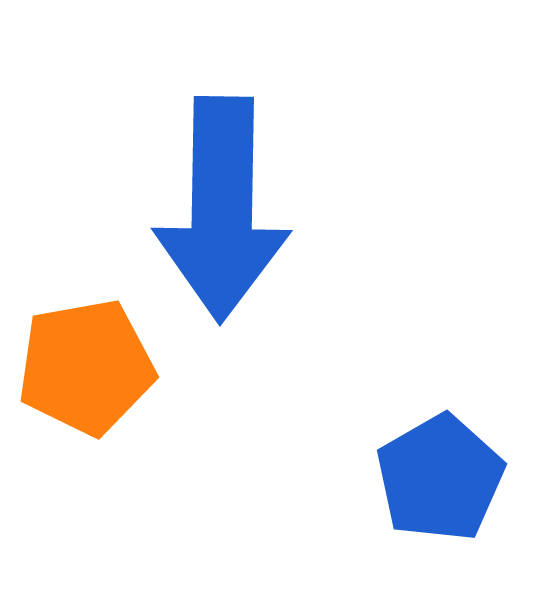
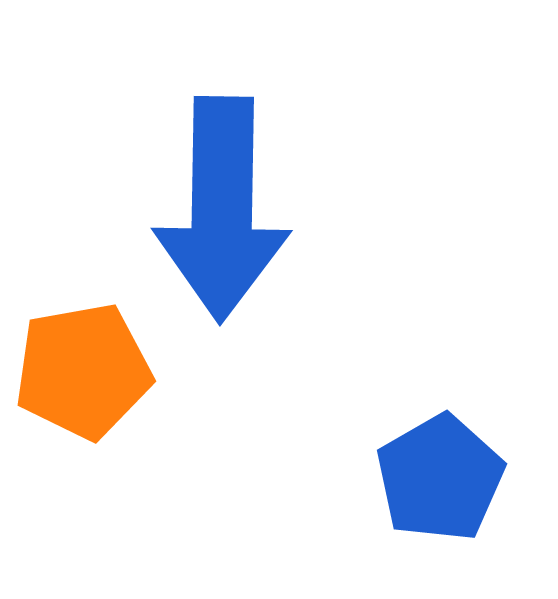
orange pentagon: moved 3 px left, 4 px down
